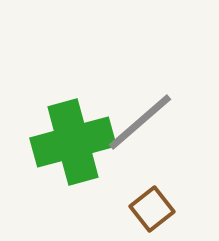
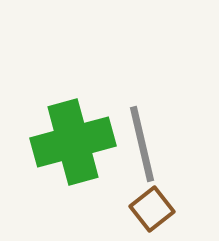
gray line: moved 2 px right, 22 px down; rotated 62 degrees counterclockwise
